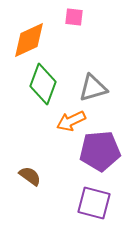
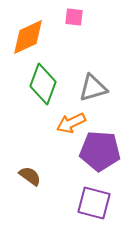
orange diamond: moved 1 px left, 3 px up
orange arrow: moved 2 px down
purple pentagon: rotated 9 degrees clockwise
